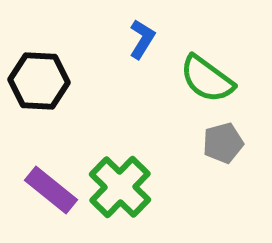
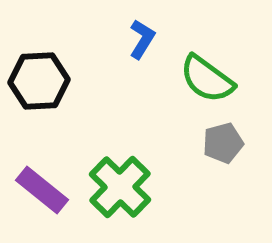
black hexagon: rotated 6 degrees counterclockwise
purple rectangle: moved 9 px left
